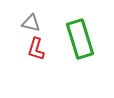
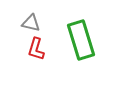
green rectangle: moved 1 px right, 1 px down
